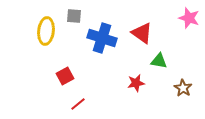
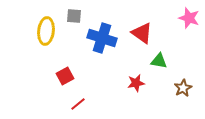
brown star: rotated 12 degrees clockwise
